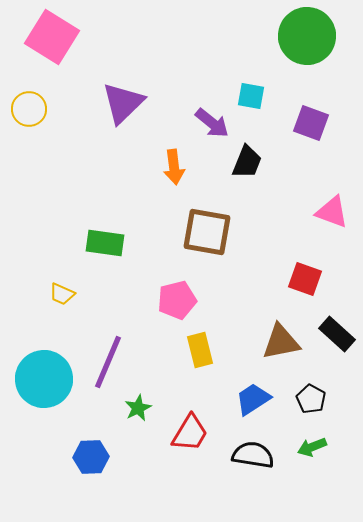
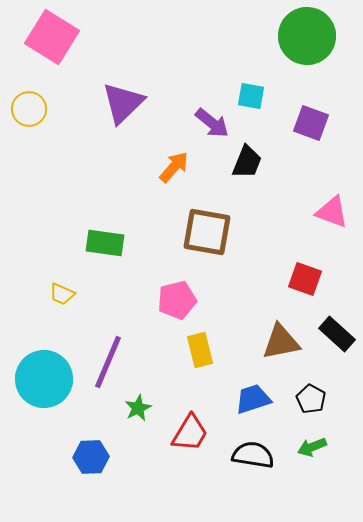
orange arrow: rotated 132 degrees counterclockwise
blue trapezoid: rotated 15 degrees clockwise
